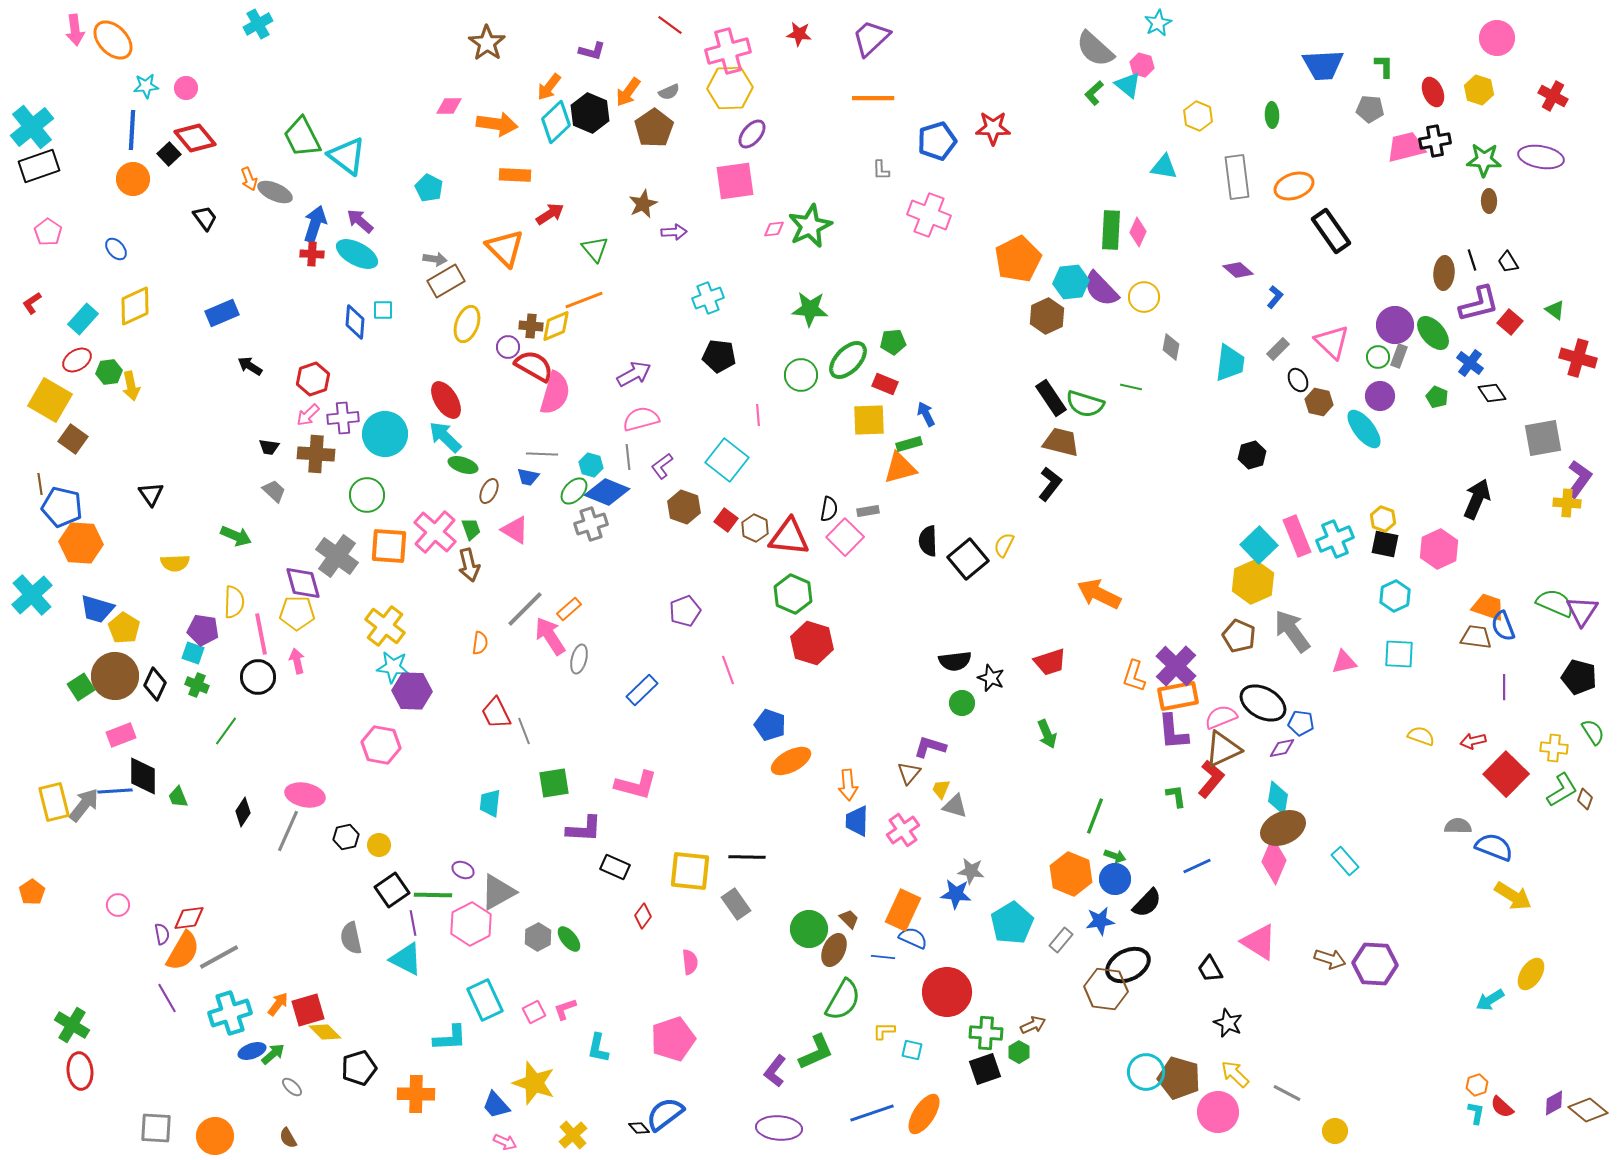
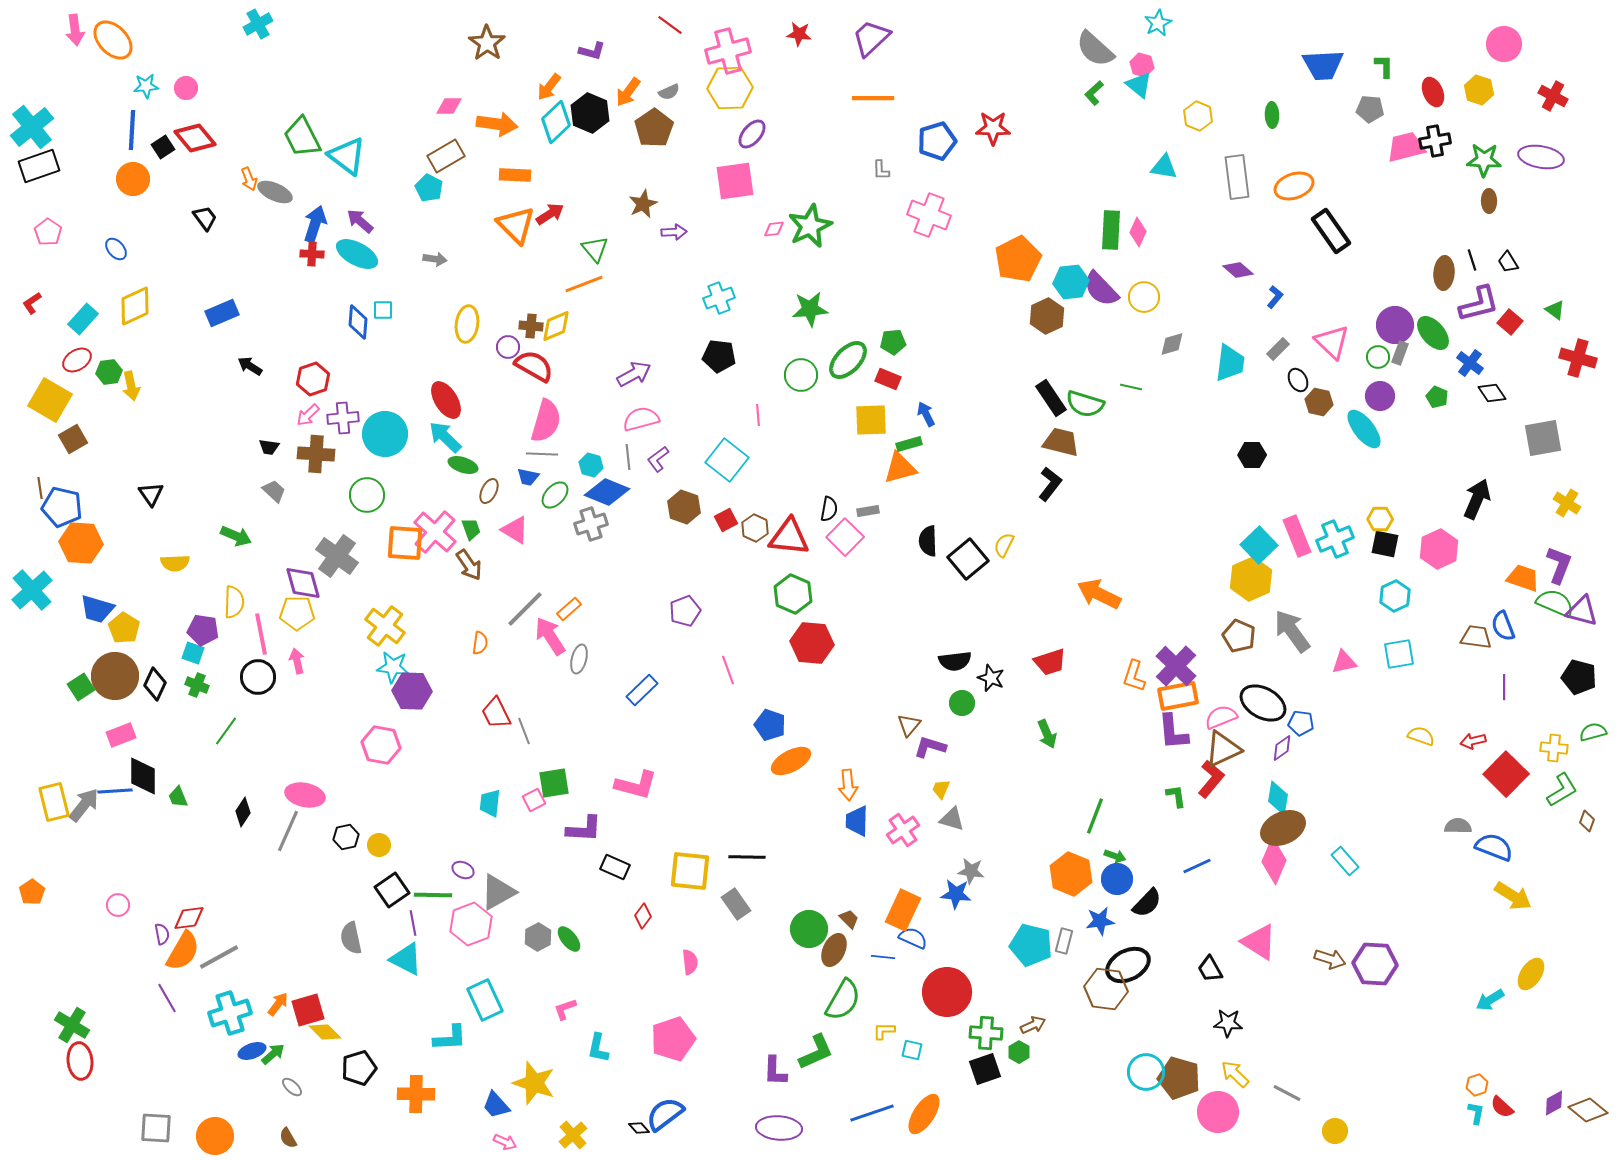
pink circle at (1497, 38): moved 7 px right, 6 px down
cyan triangle at (1128, 85): moved 11 px right
black square at (169, 154): moved 6 px left, 7 px up; rotated 10 degrees clockwise
orange triangle at (505, 248): moved 11 px right, 23 px up
brown rectangle at (446, 281): moved 125 px up
cyan cross at (708, 298): moved 11 px right
orange line at (584, 300): moved 16 px up
green star at (810, 309): rotated 9 degrees counterclockwise
blue diamond at (355, 322): moved 3 px right
yellow ellipse at (467, 324): rotated 12 degrees counterclockwise
gray diamond at (1171, 347): moved 1 px right, 3 px up; rotated 64 degrees clockwise
gray rectangle at (1399, 356): moved 1 px right, 3 px up
red rectangle at (885, 384): moved 3 px right, 5 px up
pink semicircle at (555, 393): moved 9 px left, 28 px down
yellow square at (869, 420): moved 2 px right
brown square at (73, 439): rotated 24 degrees clockwise
black hexagon at (1252, 455): rotated 16 degrees clockwise
purple L-shape at (662, 466): moved 4 px left, 7 px up
purple L-shape at (1579, 479): moved 20 px left, 86 px down; rotated 15 degrees counterclockwise
brown line at (40, 484): moved 4 px down
green ellipse at (574, 491): moved 19 px left, 4 px down
yellow cross at (1567, 503): rotated 28 degrees clockwise
yellow hexagon at (1383, 519): moved 3 px left; rotated 20 degrees counterclockwise
red square at (726, 520): rotated 25 degrees clockwise
orange square at (389, 546): moved 16 px right, 3 px up
brown arrow at (469, 565): rotated 20 degrees counterclockwise
yellow hexagon at (1253, 582): moved 2 px left, 3 px up
cyan cross at (32, 595): moved 5 px up
orange trapezoid at (1488, 607): moved 35 px right, 29 px up
purple triangle at (1582, 611): rotated 48 degrees counterclockwise
red hexagon at (812, 643): rotated 12 degrees counterclockwise
cyan square at (1399, 654): rotated 12 degrees counterclockwise
green semicircle at (1593, 732): rotated 72 degrees counterclockwise
purple diamond at (1282, 748): rotated 24 degrees counterclockwise
brown triangle at (909, 773): moved 48 px up
brown diamond at (1585, 799): moved 2 px right, 22 px down
gray triangle at (955, 806): moved 3 px left, 13 px down
blue circle at (1115, 879): moved 2 px right
cyan pentagon at (1012, 923): moved 19 px right, 22 px down; rotated 27 degrees counterclockwise
pink hexagon at (471, 924): rotated 6 degrees clockwise
gray rectangle at (1061, 940): moved 3 px right, 1 px down; rotated 25 degrees counterclockwise
pink square at (534, 1012): moved 212 px up
black star at (1228, 1023): rotated 20 degrees counterclockwise
red ellipse at (80, 1071): moved 10 px up
purple L-shape at (775, 1071): rotated 36 degrees counterclockwise
